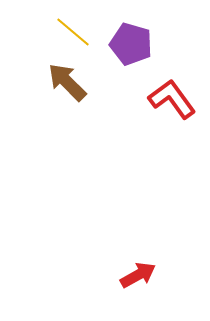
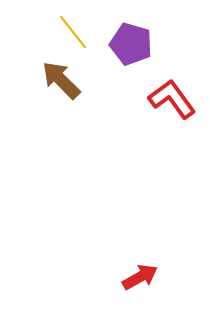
yellow line: rotated 12 degrees clockwise
brown arrow: moved 6 px left, 2 px up
red arrow: moved 2 px right, 2 px down
